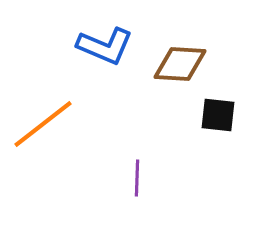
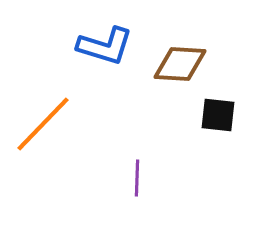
blue L-shape: rotated 6 degrees counterclockwise
orange line: rotated 8 degrees counterclockwise
